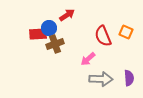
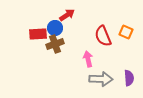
blue circle: moved 6 px right
pink arrow: rotated 119 degrees clockwise
